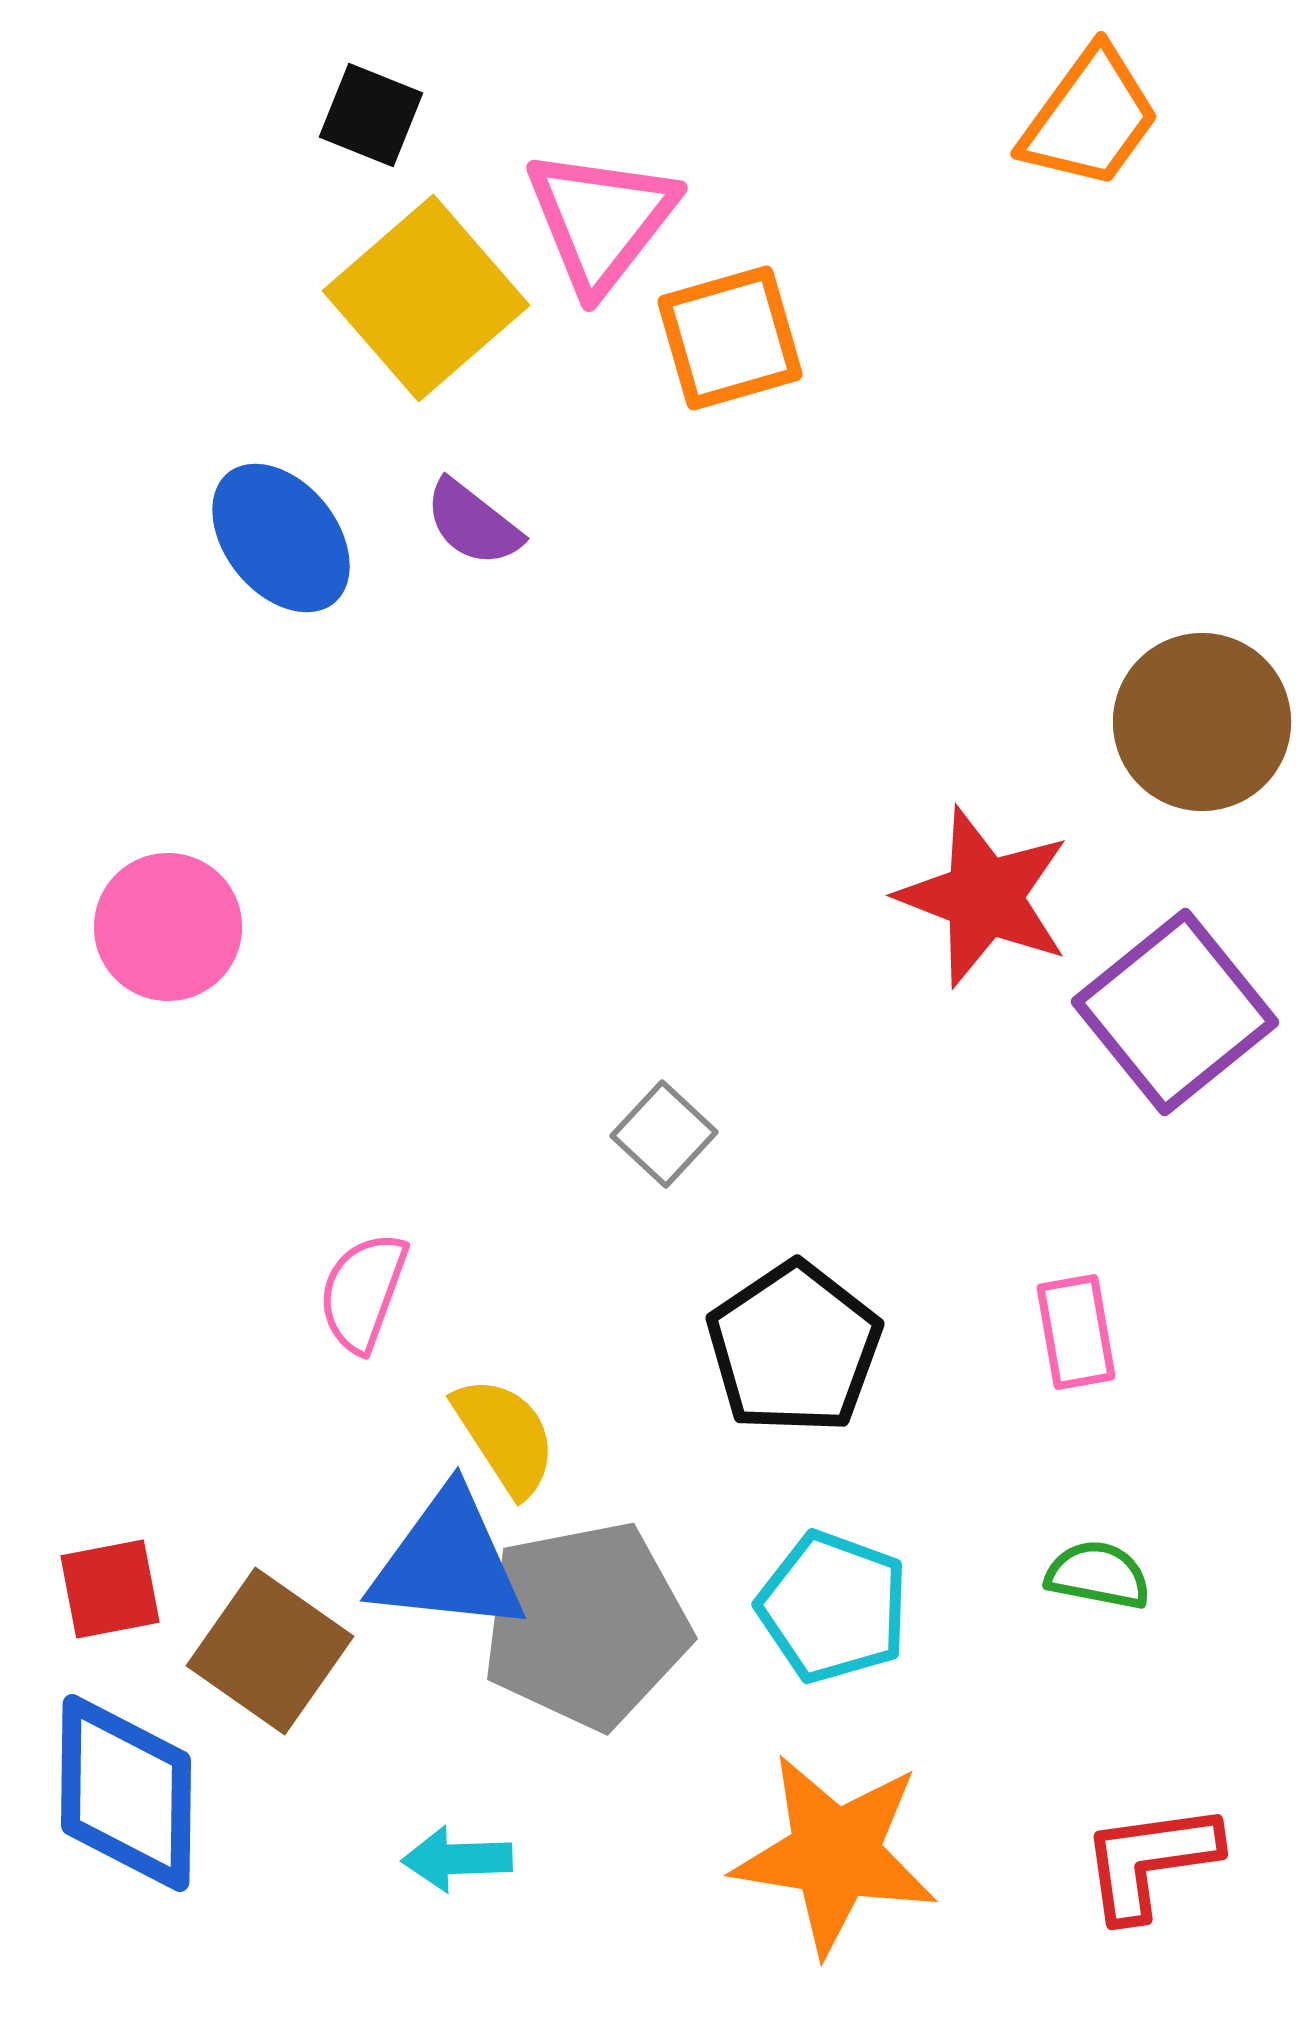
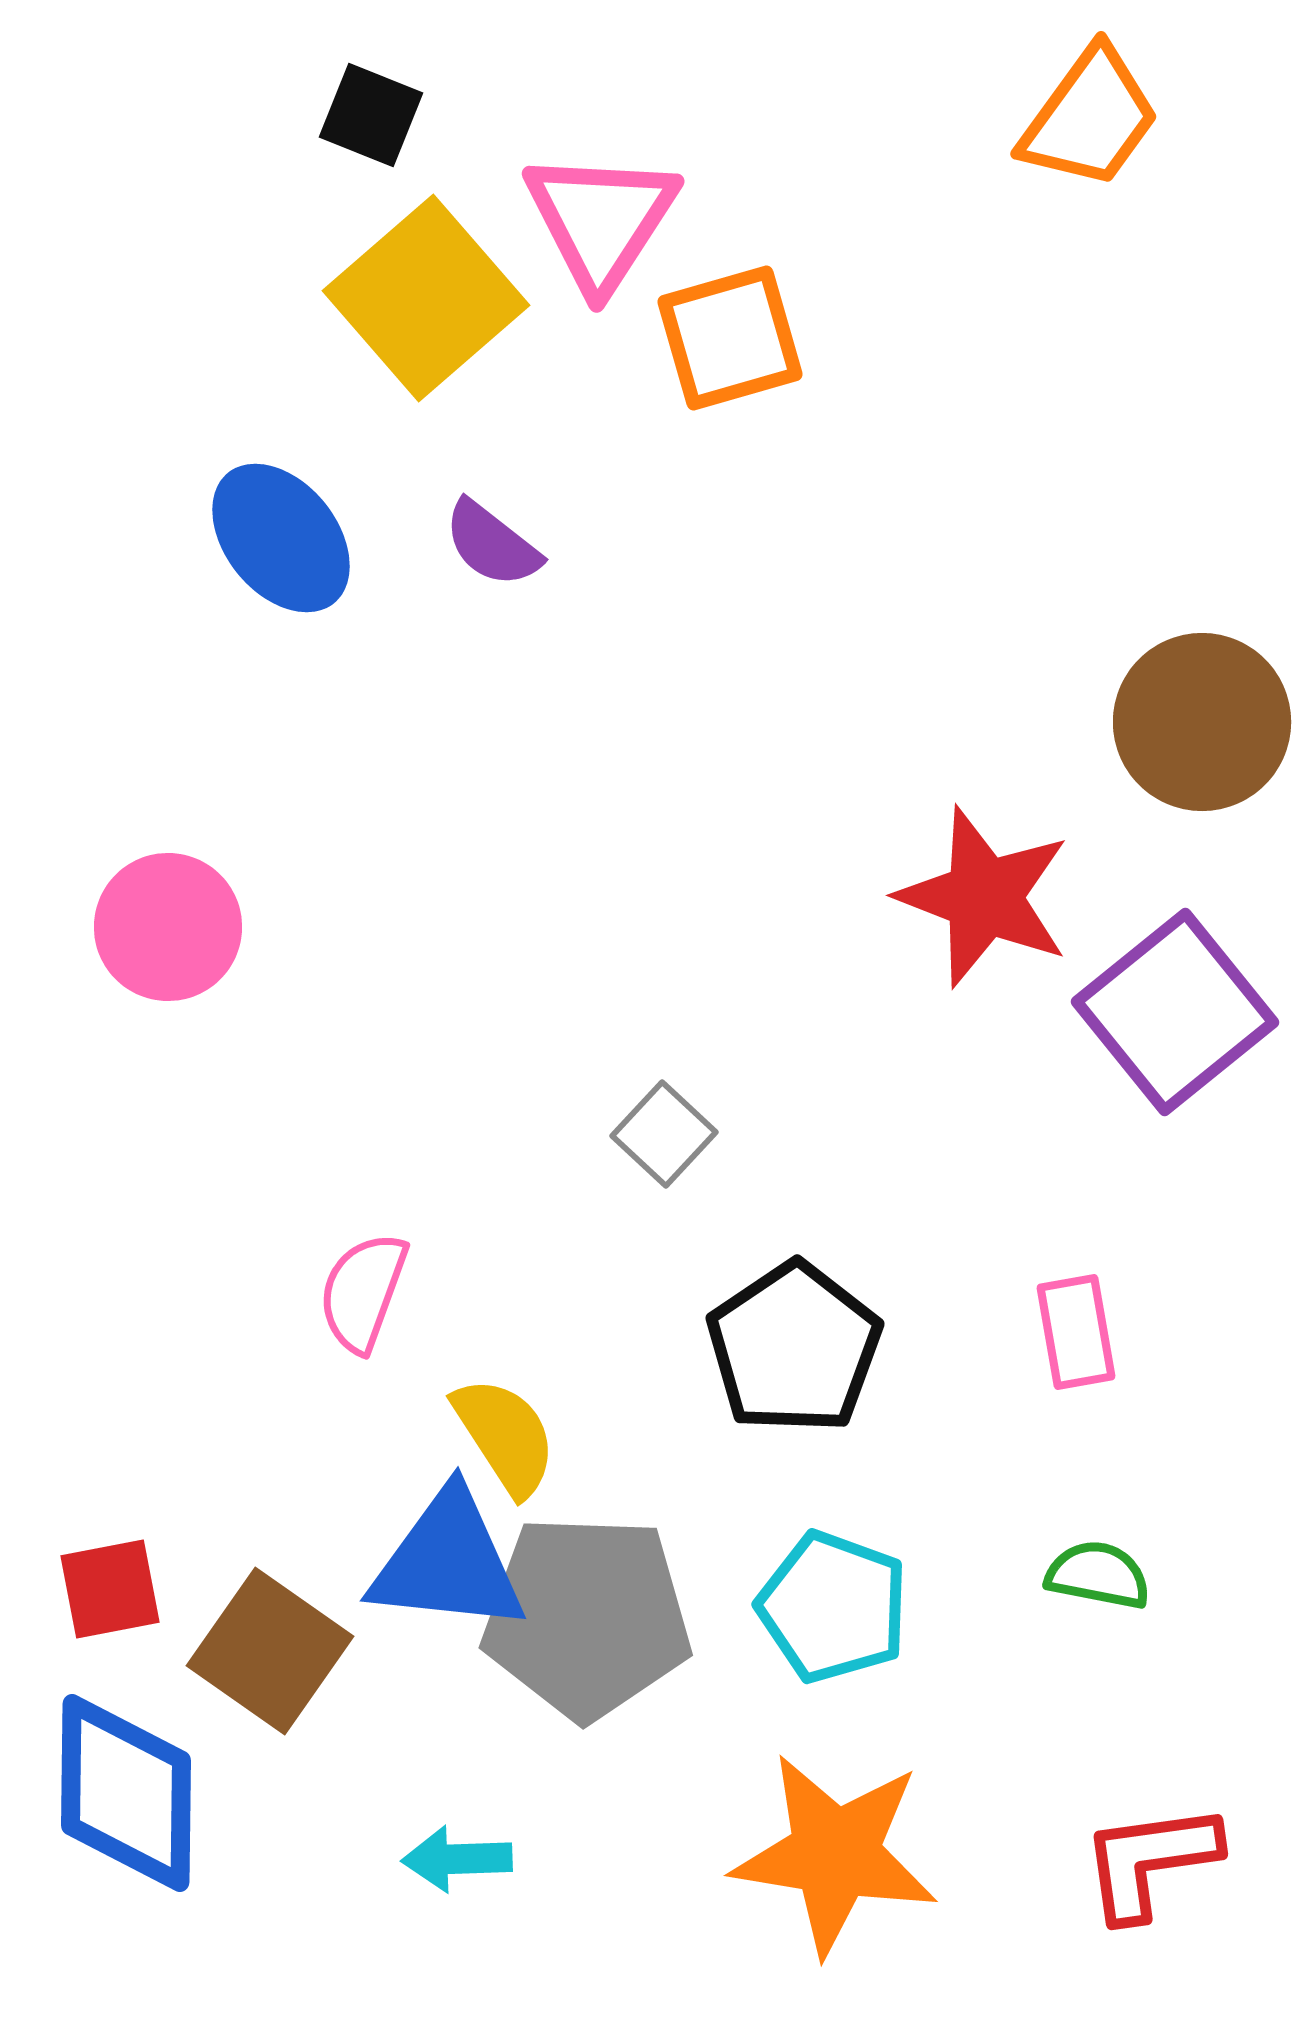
pink triangle: rotated 5 degrees counterclockwise
purple semicircle: moved 19 px right, 21 px down
gray pentagon: moved 1 px right, 8 px up; rotated 13 degrees clockwise
